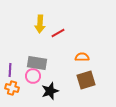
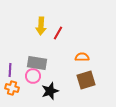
yellow arrow: moved 1 px right, 2 px down
red line: rotated 32 degrees counterclockwise
